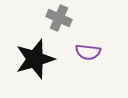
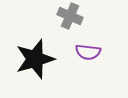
gray cross: moved 11 px right, 2 px up
